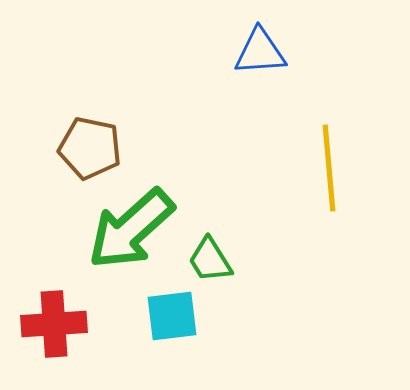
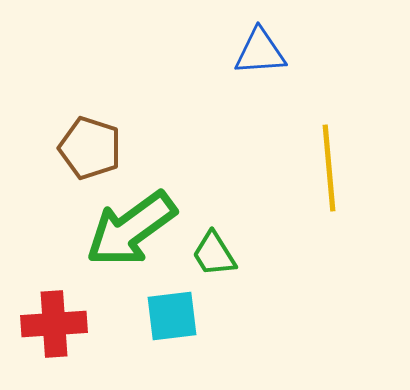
brown pentagon: rotated 6 degrees clockwise
green arrow: rotated 6 degrees clockwise
green trapezoid: moved 4 px right, 6 px up
